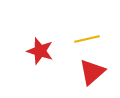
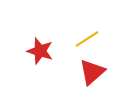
yellow line: rotated 20 degrees counterclockwise
